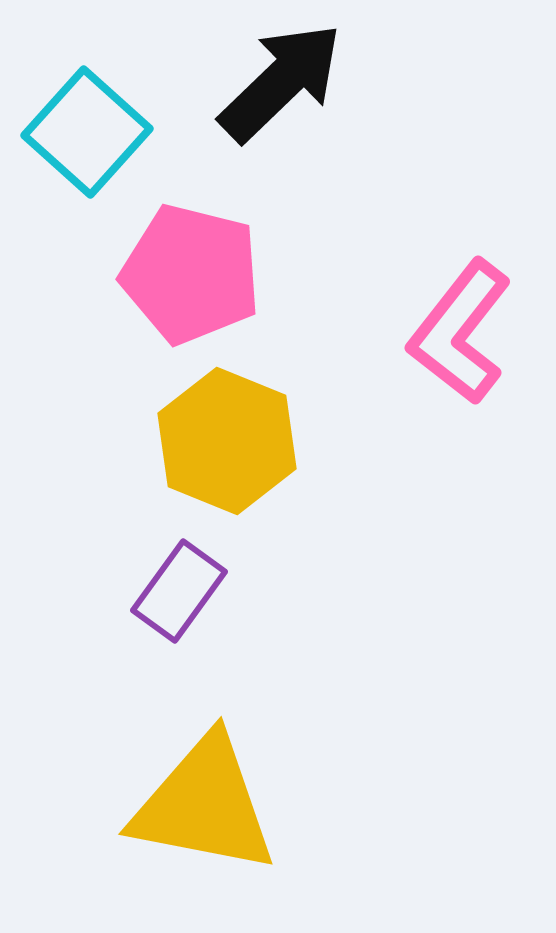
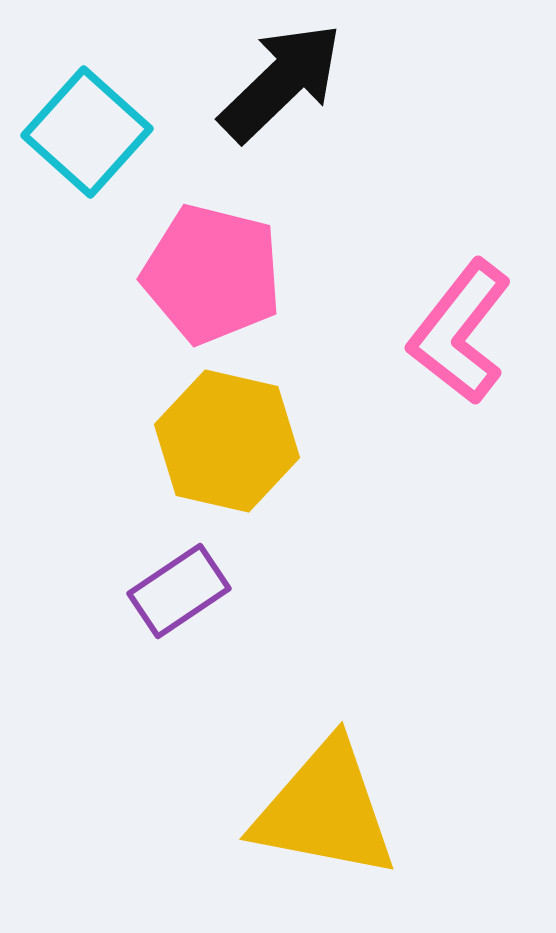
pink pentagon: moved 21 px right
yellow hexagon: rotated 9 degrees counterclockwise
purple rectangle: rotated 20 degrees clockwise
yellow triangle: moved 121 px right, 5 px down
